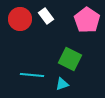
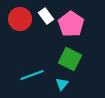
pink pentagon: moved 16 px left, 4 px down
cyan line: rotated 25 degrees counterclockwise
cyan triangle: rotated 32 degrees counterclockwise
